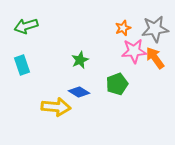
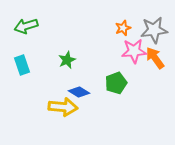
gray star: moved 1 px left, 1 px down
green star: moved 13 px left
green pentagon: moved 1 px left, 1 px up
yellow arrow: moved 7 px right
